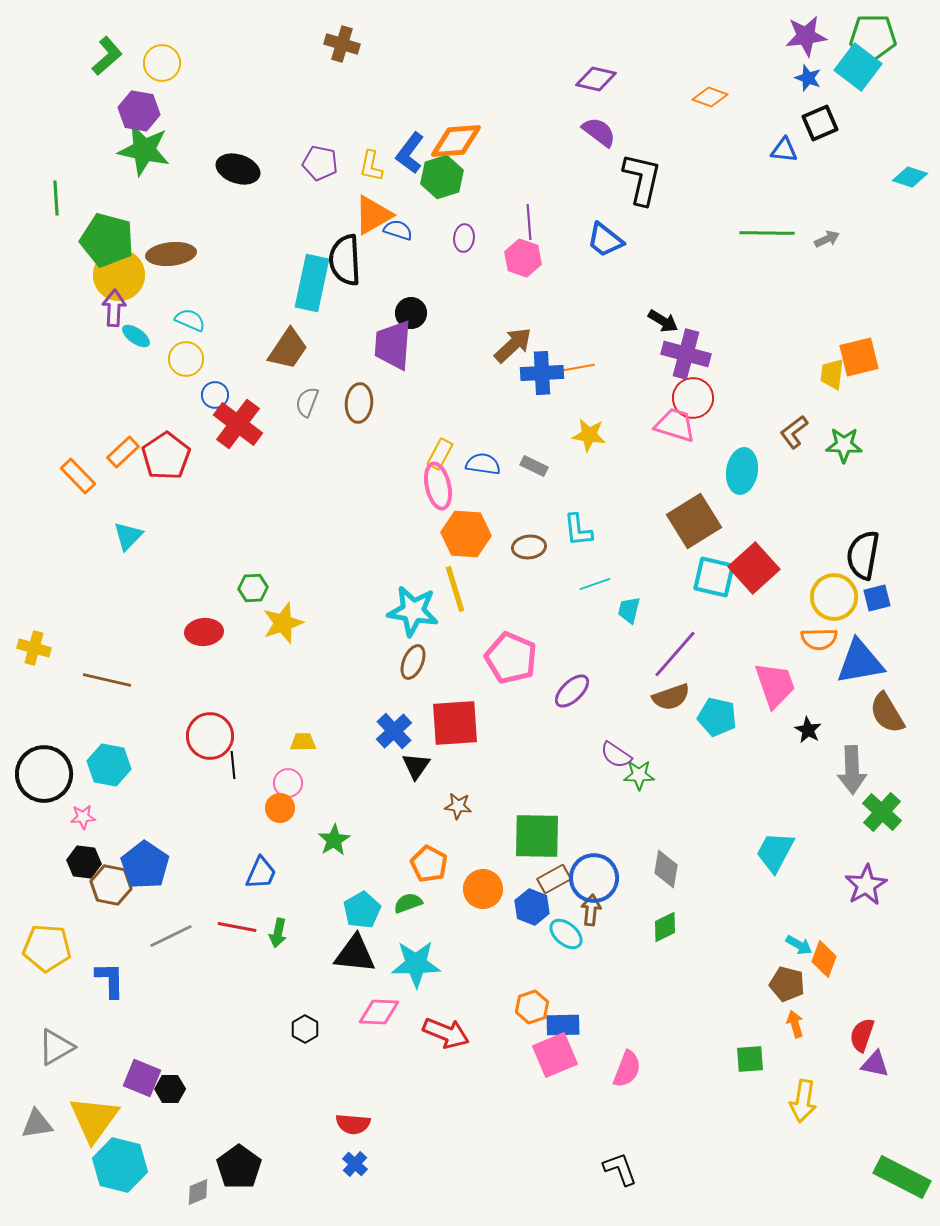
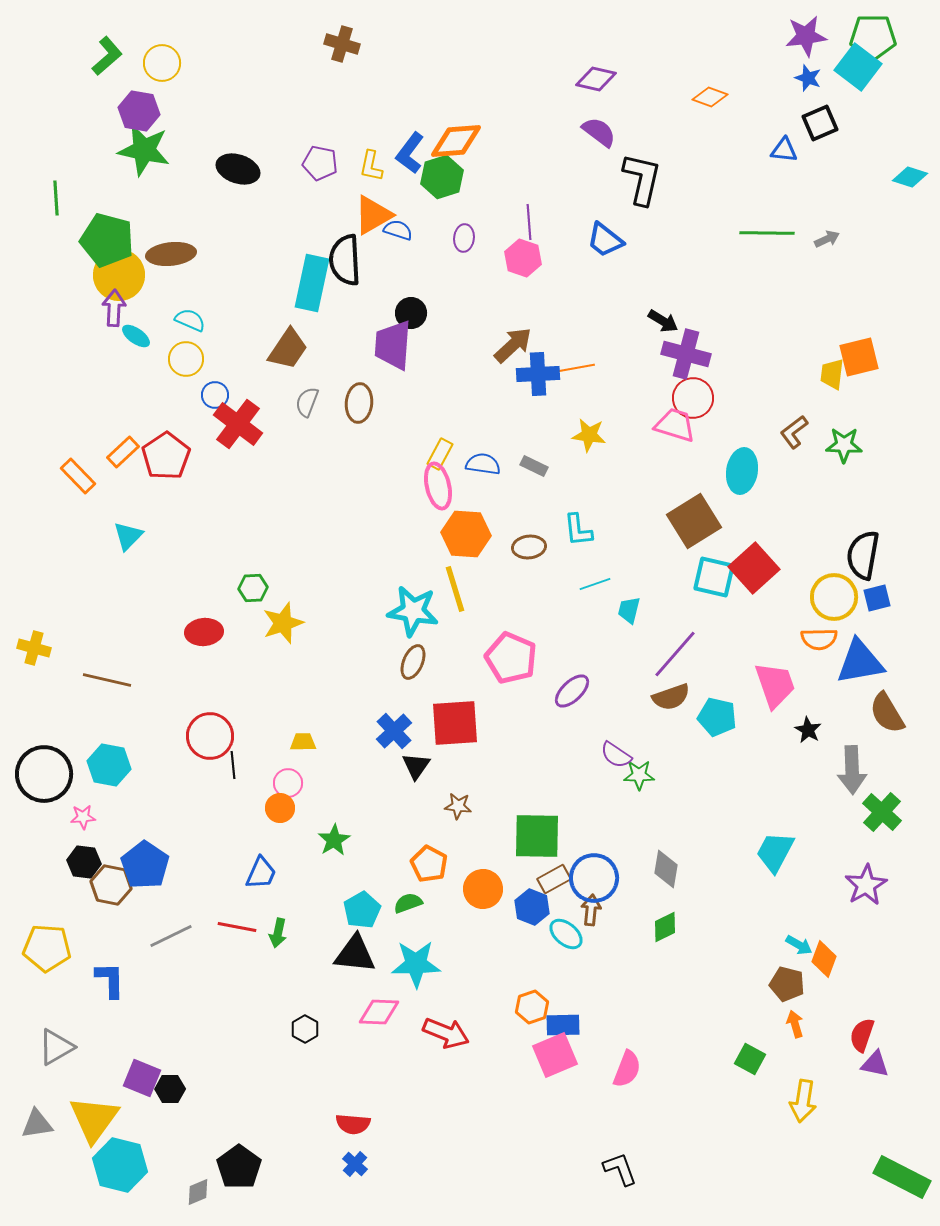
blue cross at (542, 373): moved 4 px left, 1 px down
green square at (750, 1059): rotated 32 degrees clockwise
